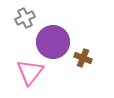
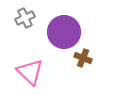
purple circle: moved 11 px right, 10 px up
pink triangle: rotated 24 degrees counterclockwise
